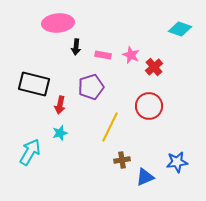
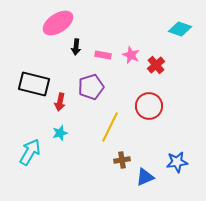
pink ellipse: rotated 28 degrees counterclockwise
red cross: moved 2 px right, 2 px up
red arrow: moved 3 px up
